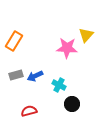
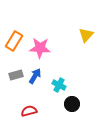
pink star: moved 27 px left
blue arrow: rotated 147 degrees clockwise
